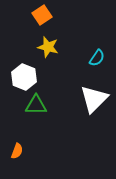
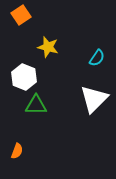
orange square: moved 21 px left
